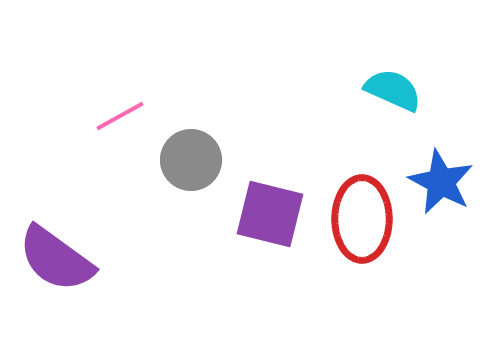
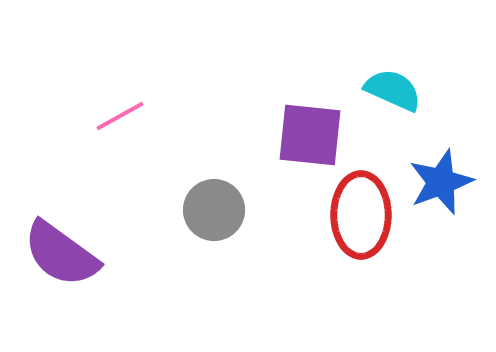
gray circle: moved 23 px right, 50 px down
blue star: rotated 24 degrees clockwise
purple square: moved 40 px right, 79 px up; rotated 8 degrees counterclockwise
red ellipse: moved 1 px left, 4 px up
purple semicircle: moved 5 px right, 5 px up
